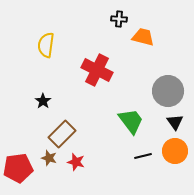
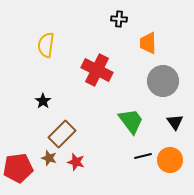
orange trapezoid: moved 5 px right, 6 px down; rotated 105 degrees counterclockwise
gray circle: moved 5 px left, 10 px up
orange circle: moved 5 px left, 9 px down
